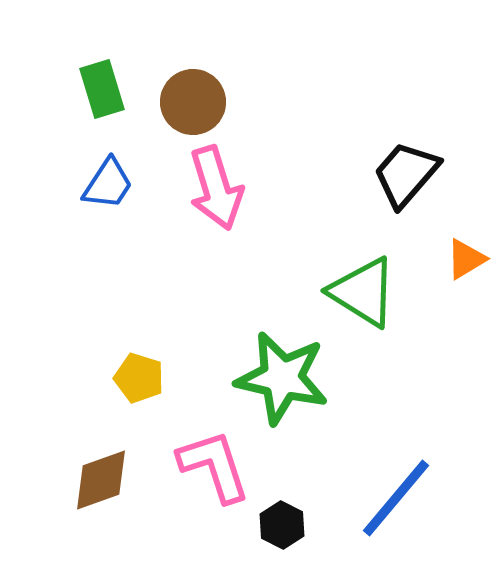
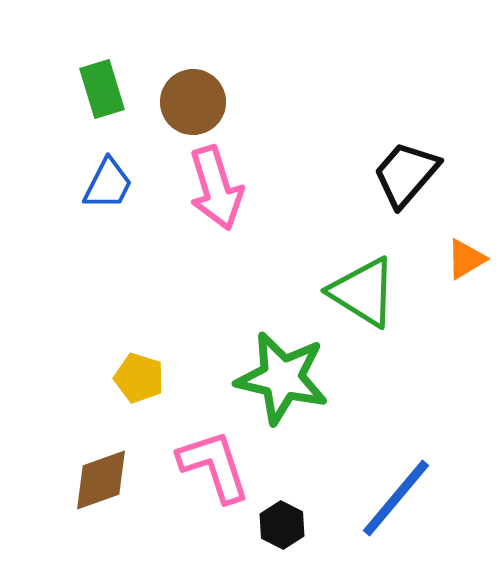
blue trapezoid: rotated 6 degrees counterclockwise
